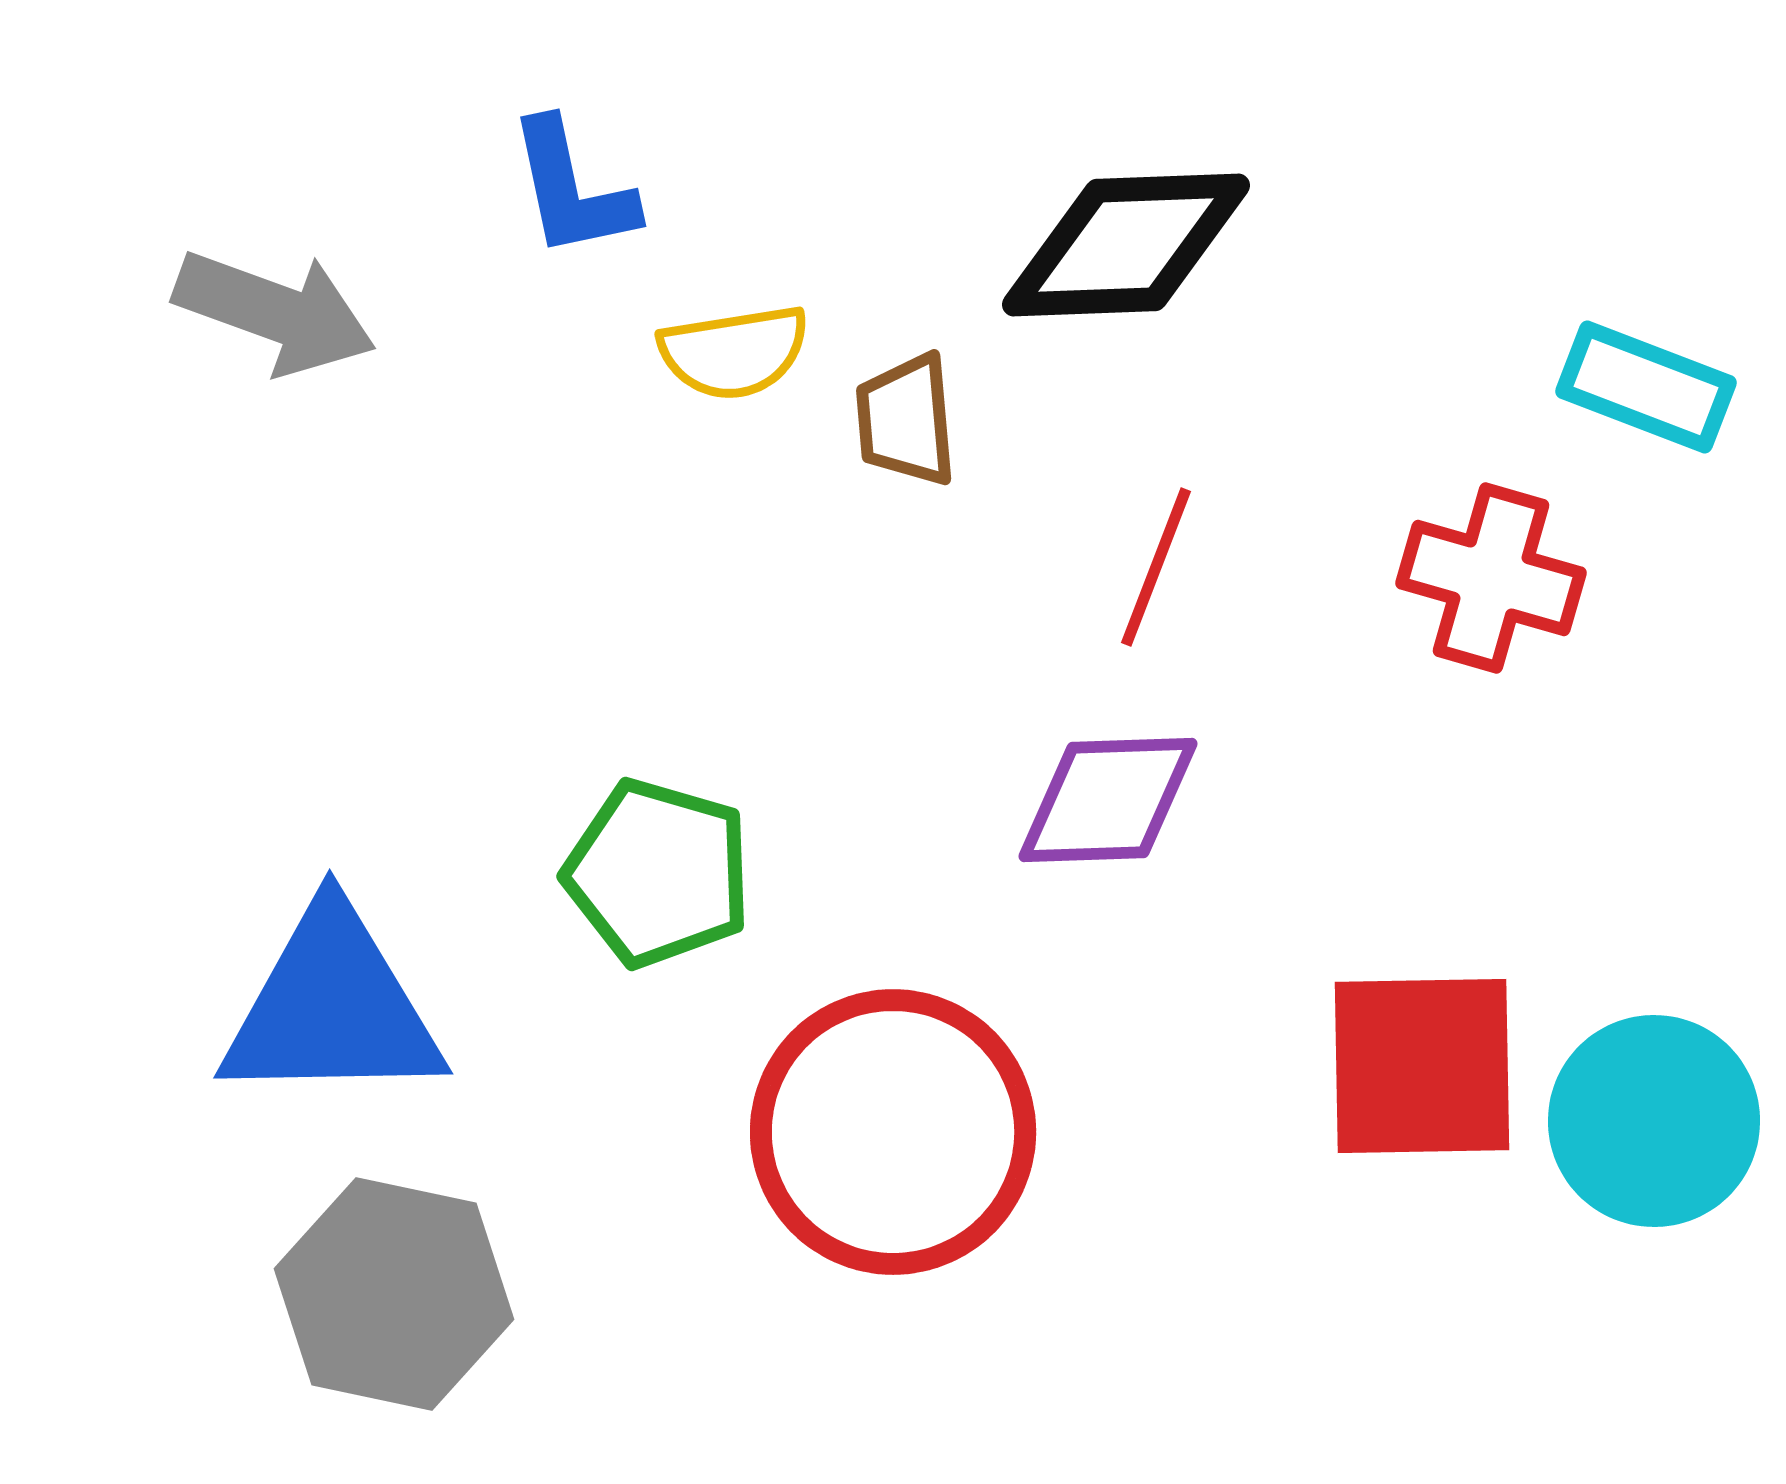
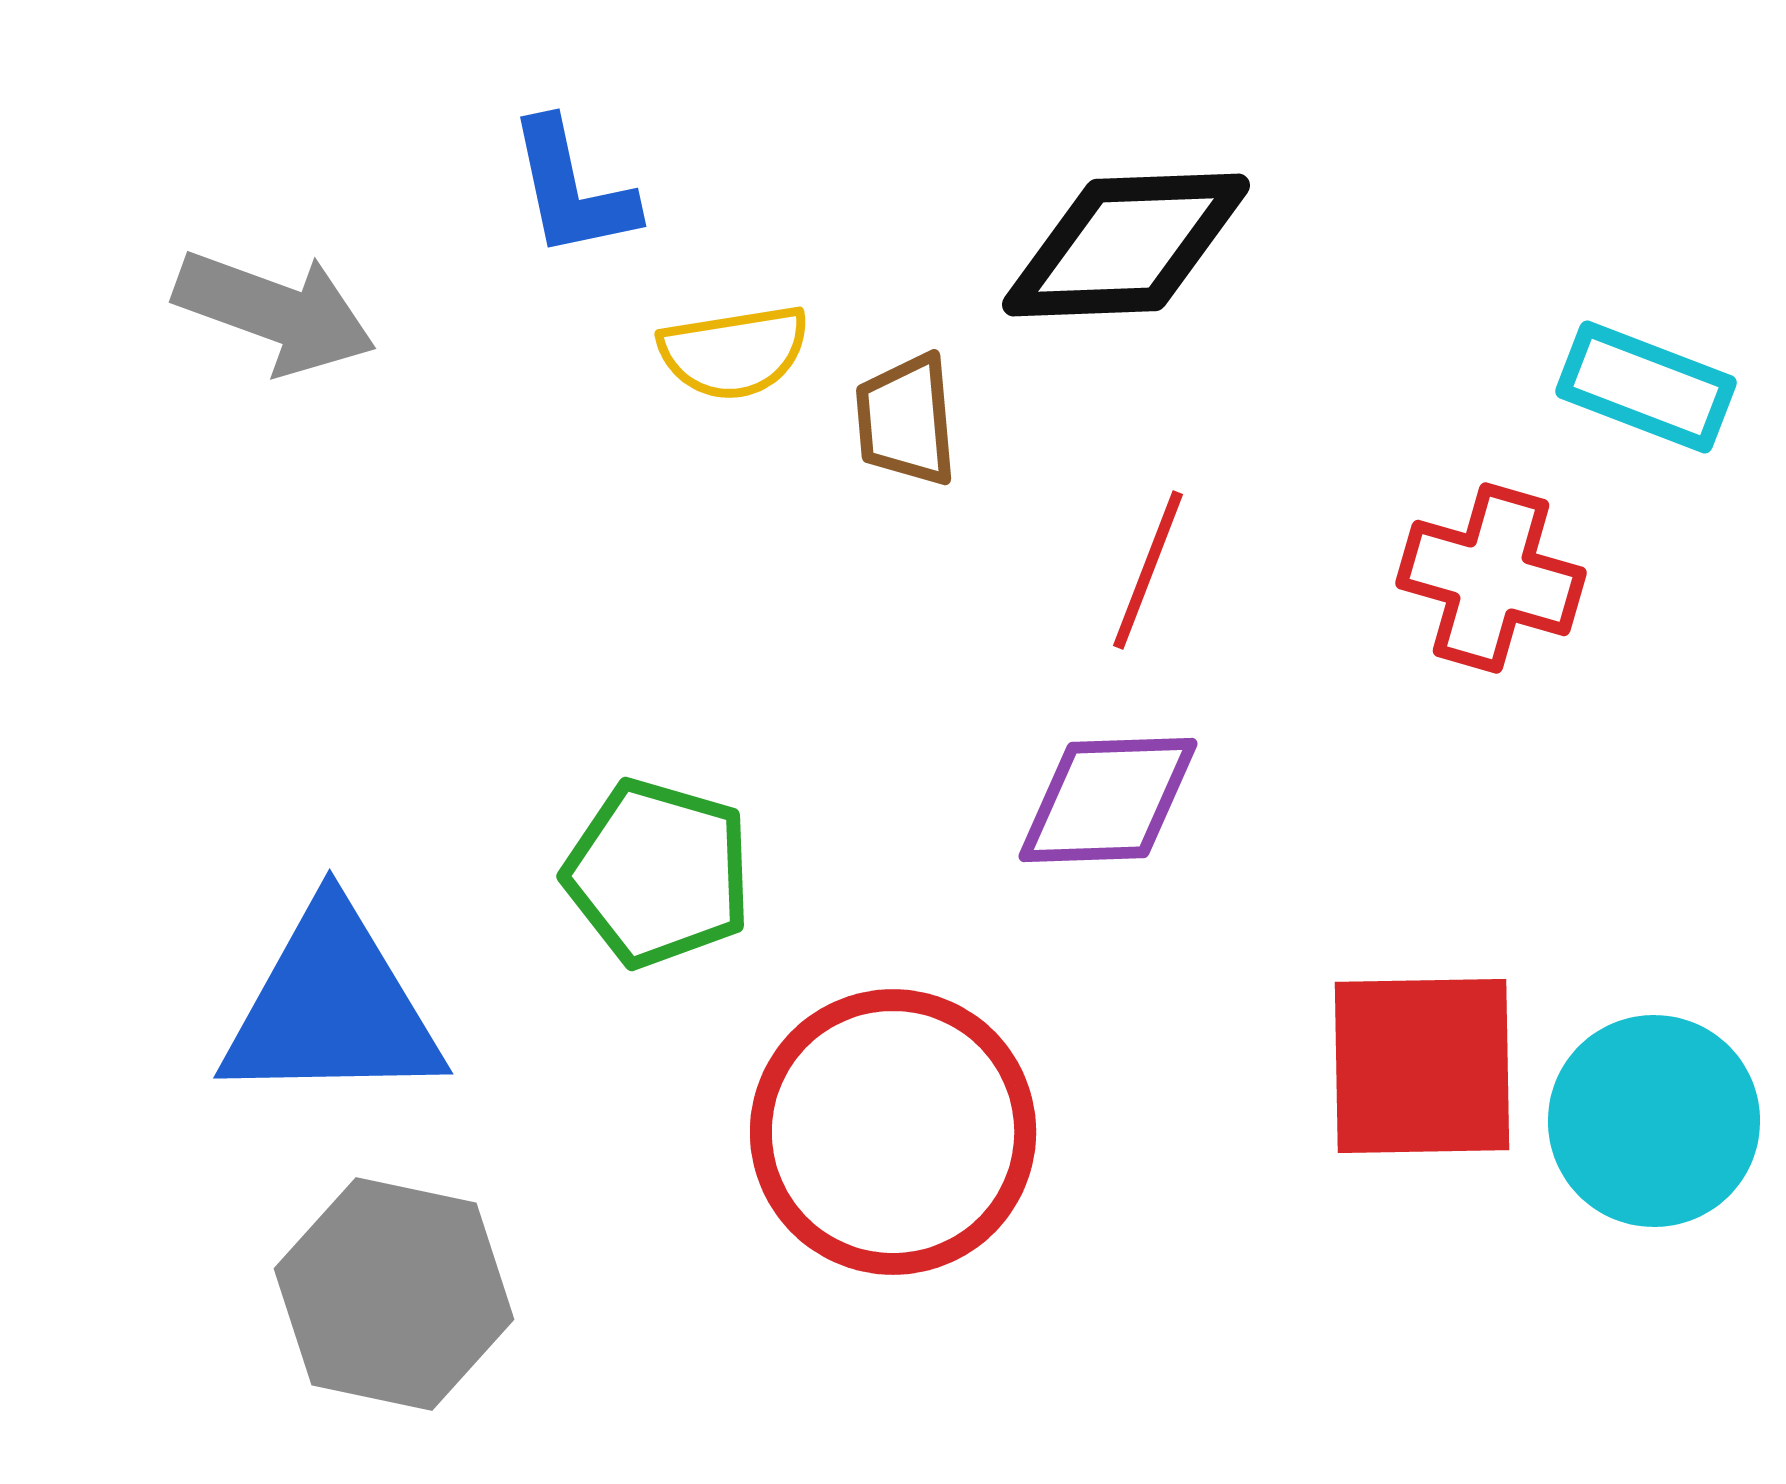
red line: moved 8 px left, 3 px down
